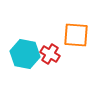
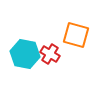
orange square: rotated 12 degrees clockwise
